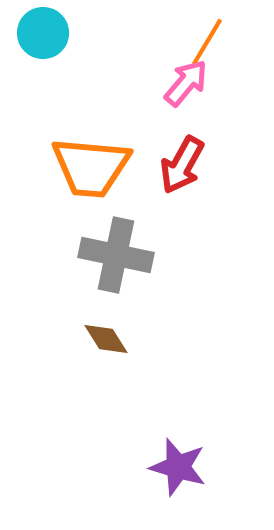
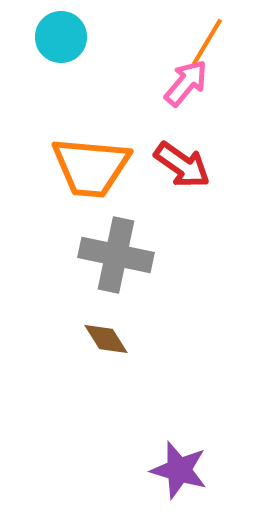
cyan circle: moved 18 px right, 4 px down
red arrow: rotated 84 degrees counterclockwise
purple star: moved 1 px right, 3 px down
